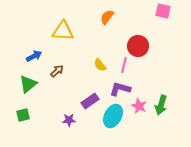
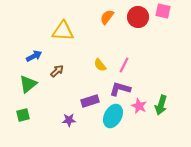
red circle: moved 29 px up
pink line: rotated 14 degrees clockwise
purple rectangle: rotated 18 degrees clockwise
